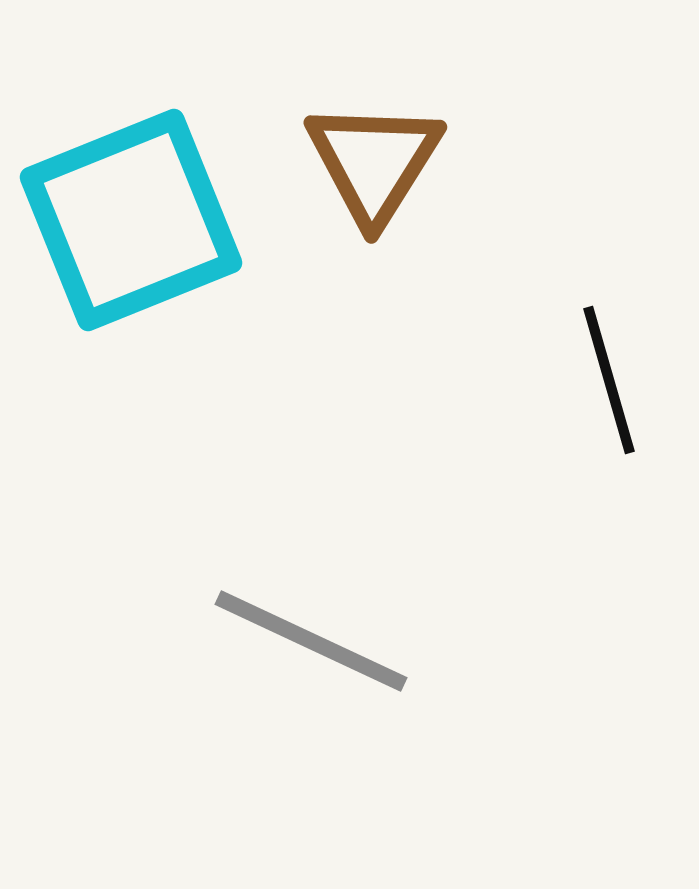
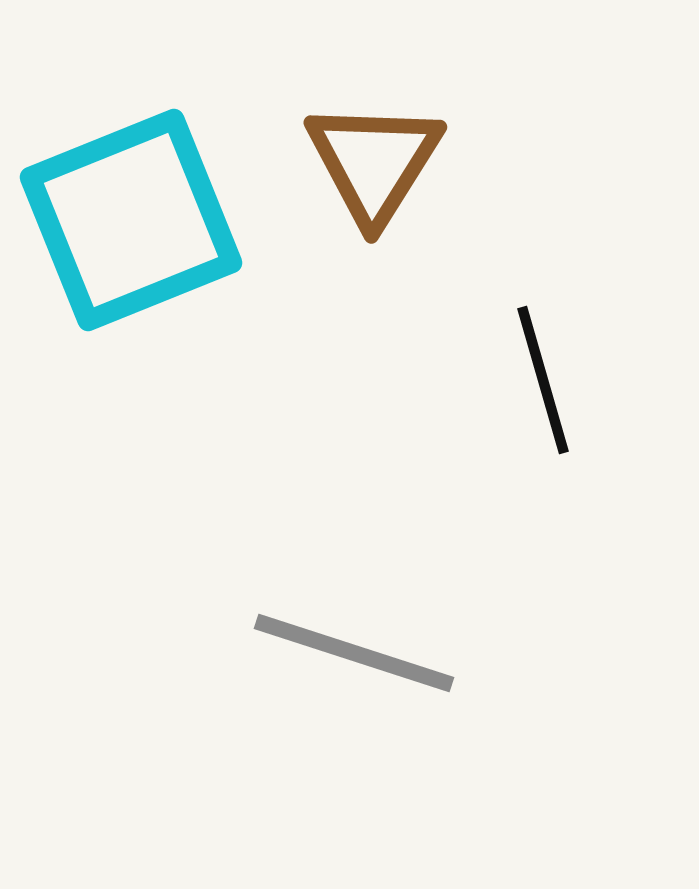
black line: moved 66 px left
gray line: moved 43 px right, 12 px down; rotated 7 degrees counterclockwise
